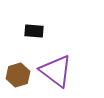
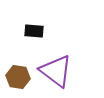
brown hexagon: moved 2 px down; rotated 25 degrees clockwise
